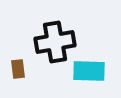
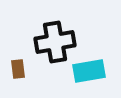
cyan rectangle: rotated 12 degrees counterclockwise
